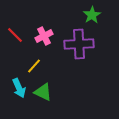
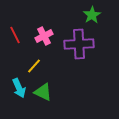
red line: rotated 18 degrees clockwise
